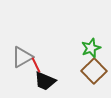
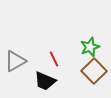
green star: moved 1 px left, 1 px up
gray triangle: moved 7 px left, 4 px down
red line: moved 18 px right, 6 px up
